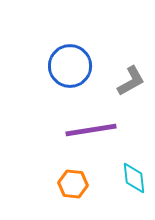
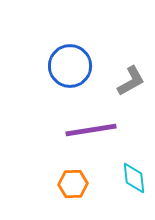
orange hexagon: rotated 8 degrees counterclockwise
